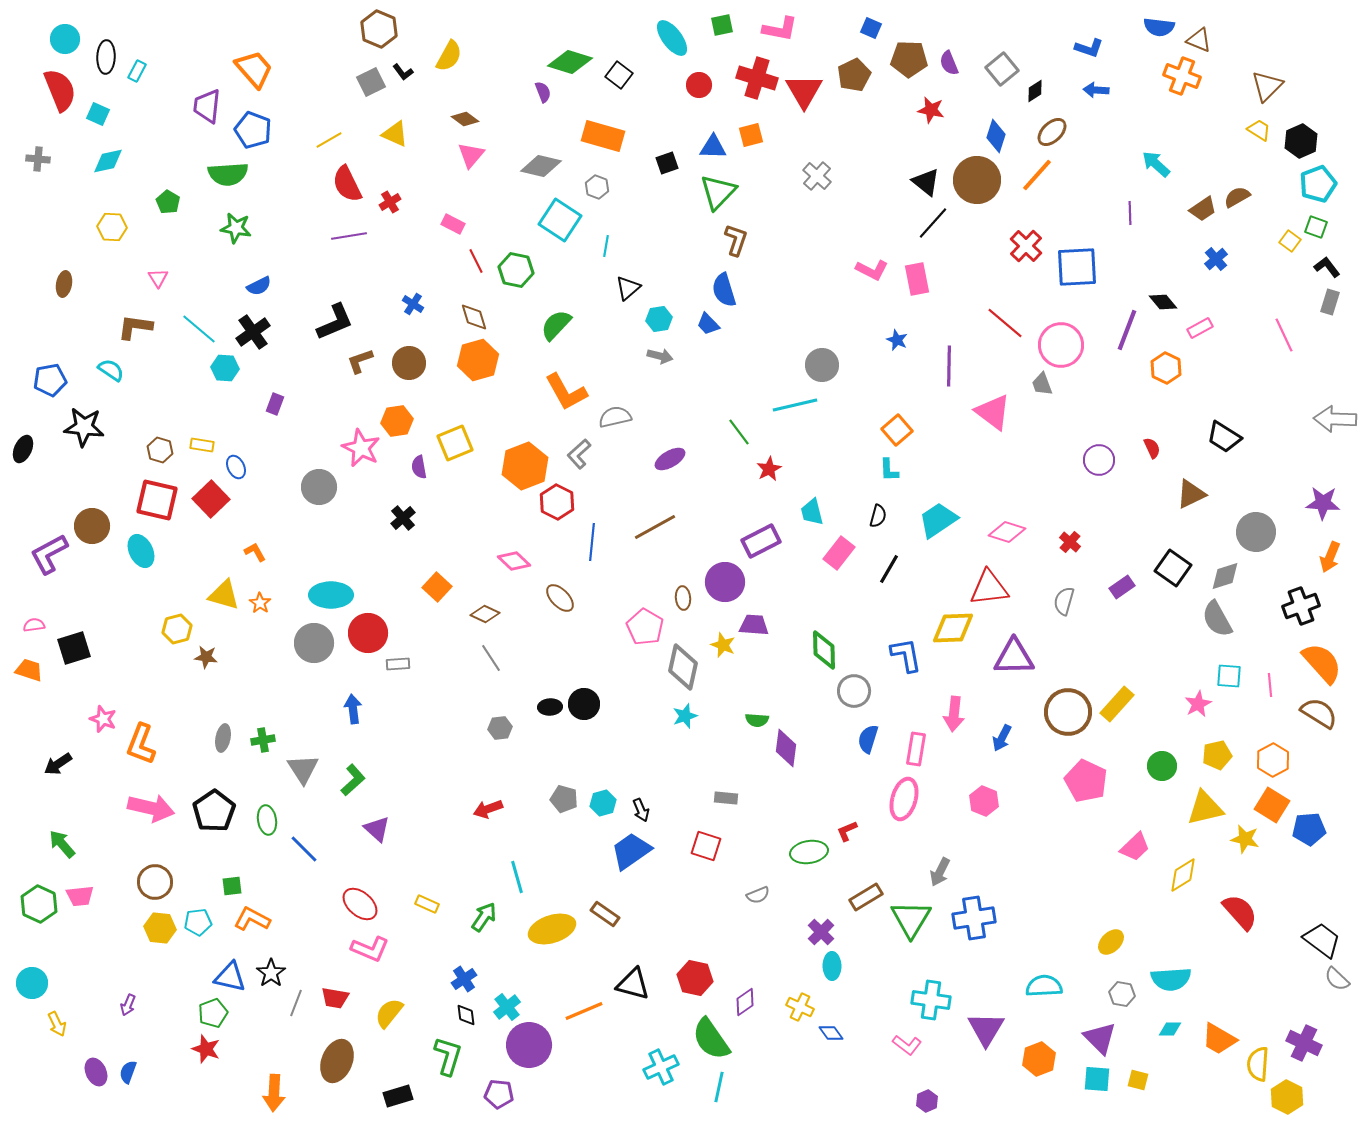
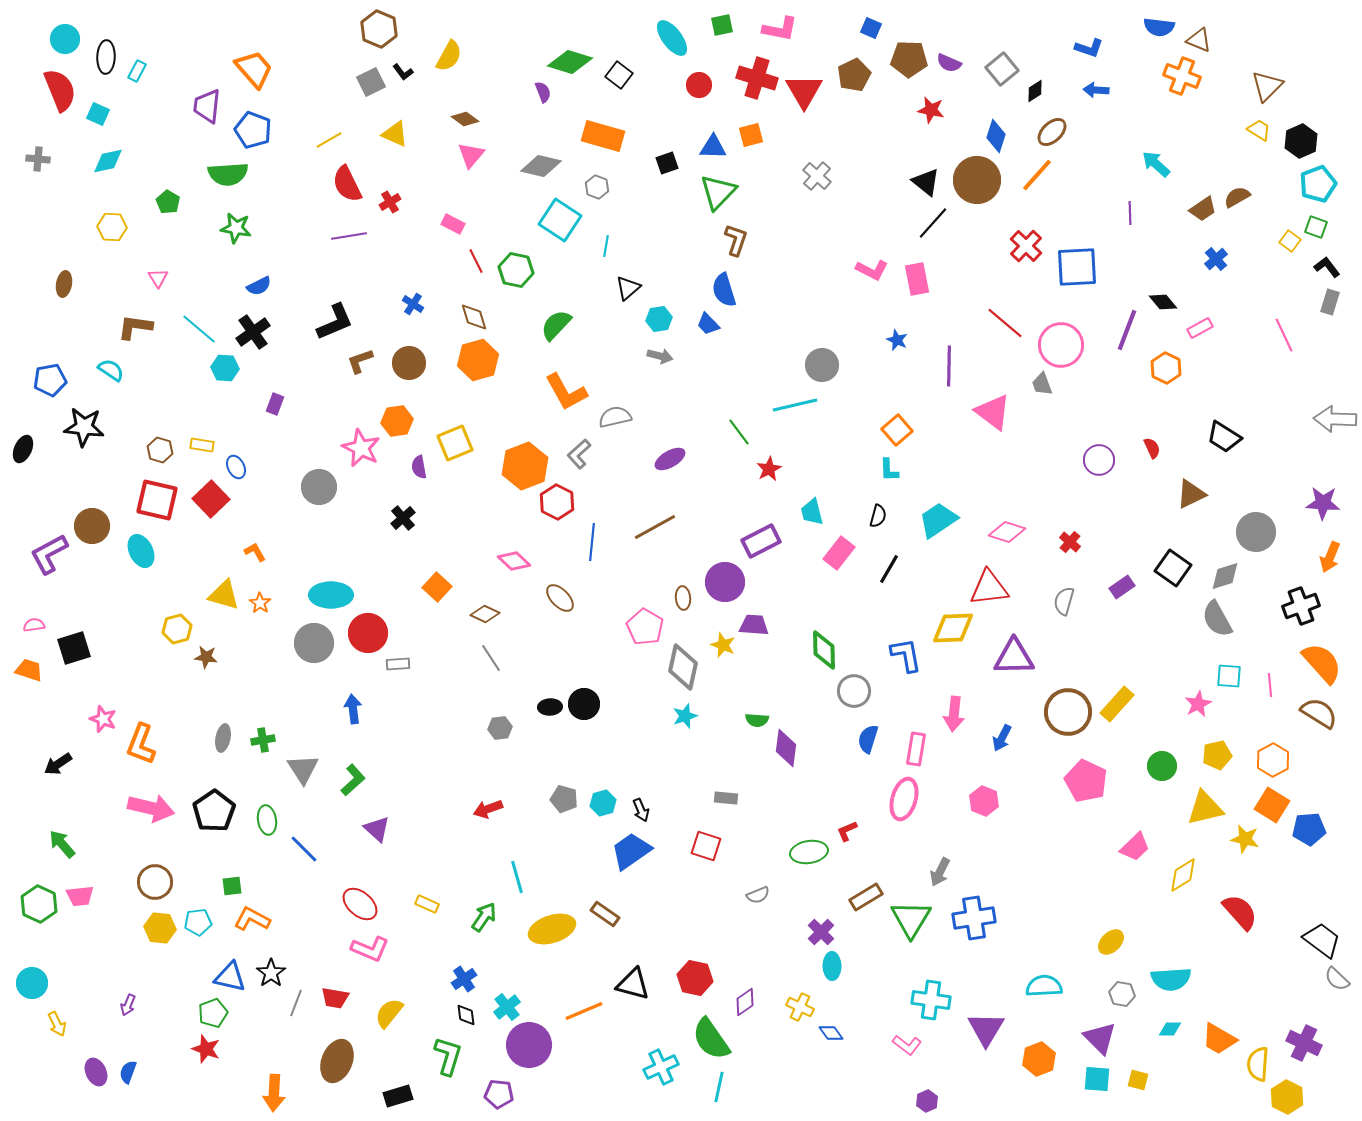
purple semicircle at (949, 63): rotated 45 degrees counterclockwise
